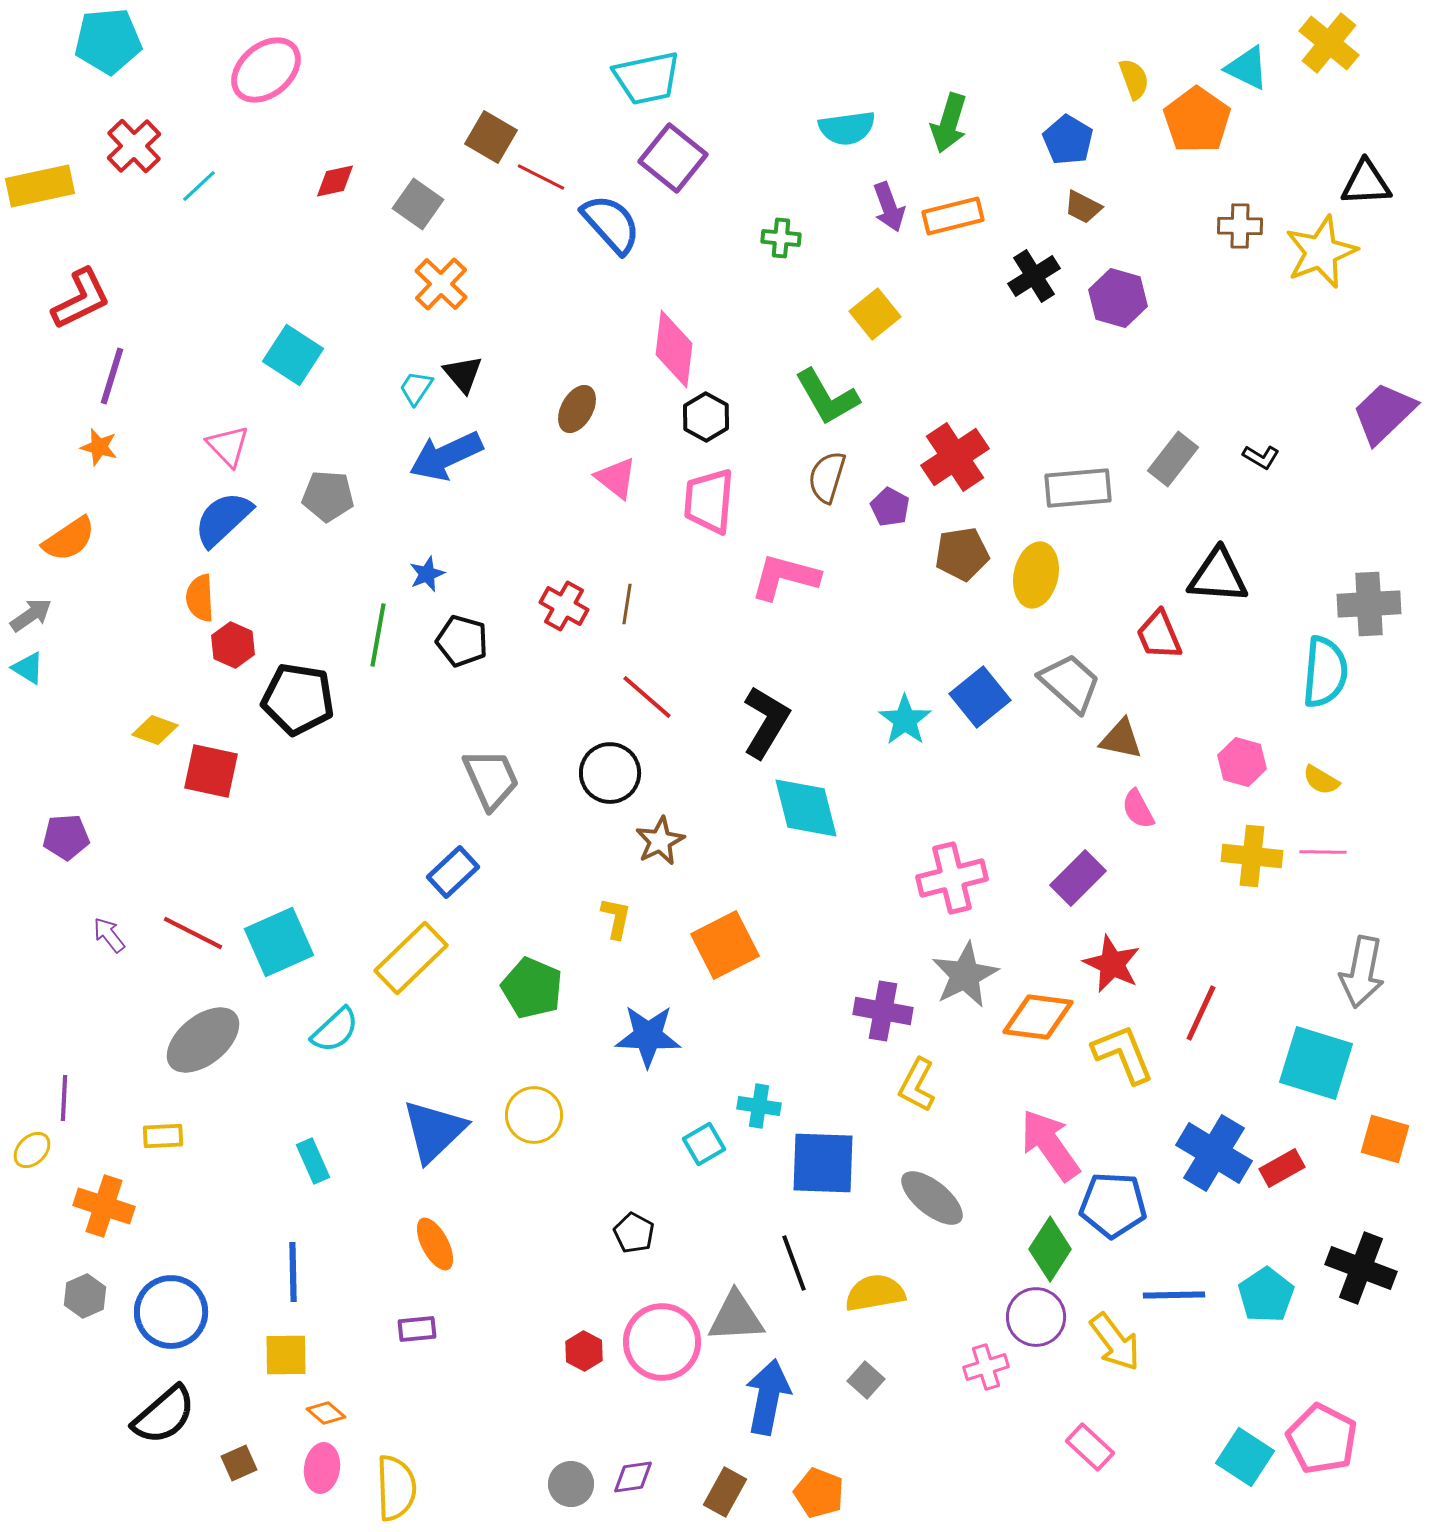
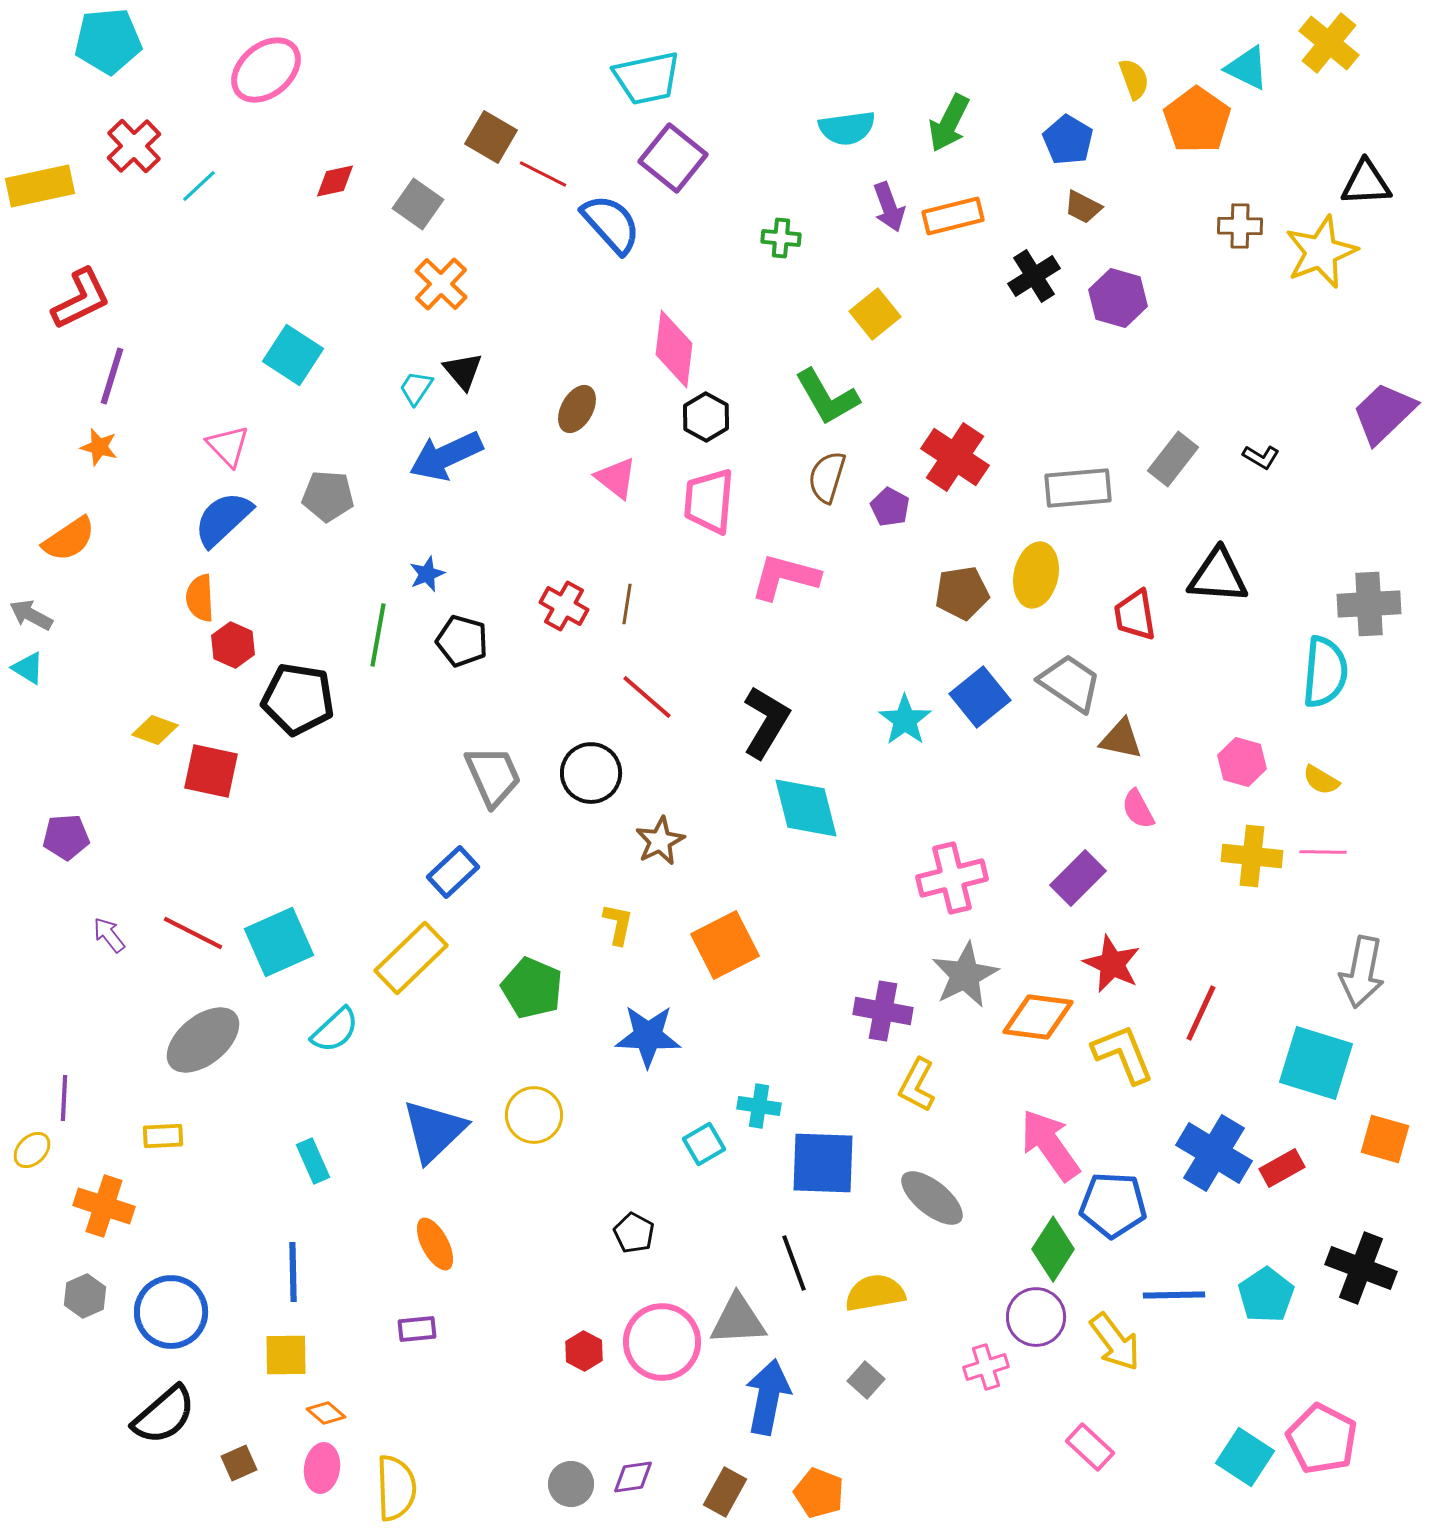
green arrow at (949, 123): rotated 10 degrees clockwise
red line at (541, 177): moved 2 px right, 3 px up
black triangle at (463, 374): moved 3 px up
red cross at (955, 457): rotated 22 degrees counterclockwise
brown pentagon at (962, 554): moved 39 px down
gray arrow at (31, 615): rotated 117 degrees counterclockwise
red trapezoid at (1159, 635): moved 24 px left, 20 px up; rotated 14 degrees clockwise
gray trapezoid at (1070, 683): rotated 8 degrees counterclockwise
black circle at (610, 773): moved 19 px left
gray trapezoid at (491, 779): moved 2 px right, 3 px up
yellow L-shape at (616, 918): moved 2 px right, 6 px down
green diamond at (1050, 1249): moved 3 px right
gray triangle at (736, 1317): moved 2 px right, 3 px down
